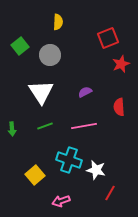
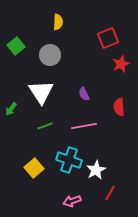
green square: moved 4 px left
purple semicircle: moved 1 px left, 2 px down; rotated 88 degrees counterclockwise
green arrow: moved 1 px left, 20 px up; rotated 40 degrees clockwise
white star: rotated 30 degrees clockwise
yellow square: moved 1 px left, 7 px up
pink arrow: moved 11 px right
